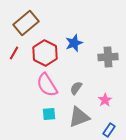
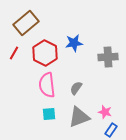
blue star: rotated 12 degrees clockwise
pink semicircle: rotated 25 degrees clockwise
pink star: moved 12 px down; rotated 24 degrees counterclockwise
blue rectangle: moved 2 px right
